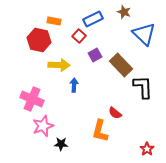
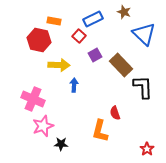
pink cross: moved 1 px right
red semicircle: rotated 32 degrees clockwise
